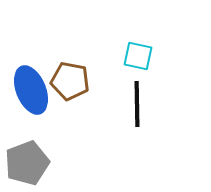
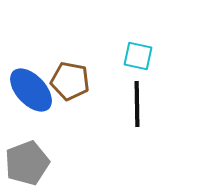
blue ellipse: rotated 21 degrees counterclockwise
